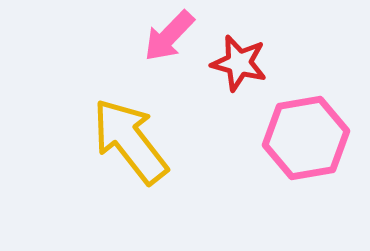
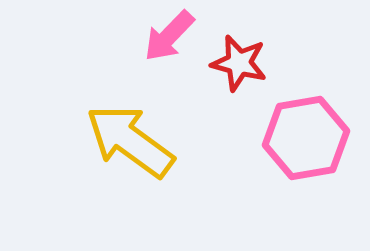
yellow arrow: rotated 16 degrees counterclockwise
